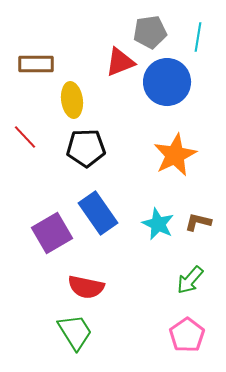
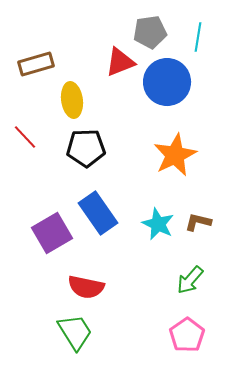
brown rectangle: rotated 16 degrees counterclockwise
